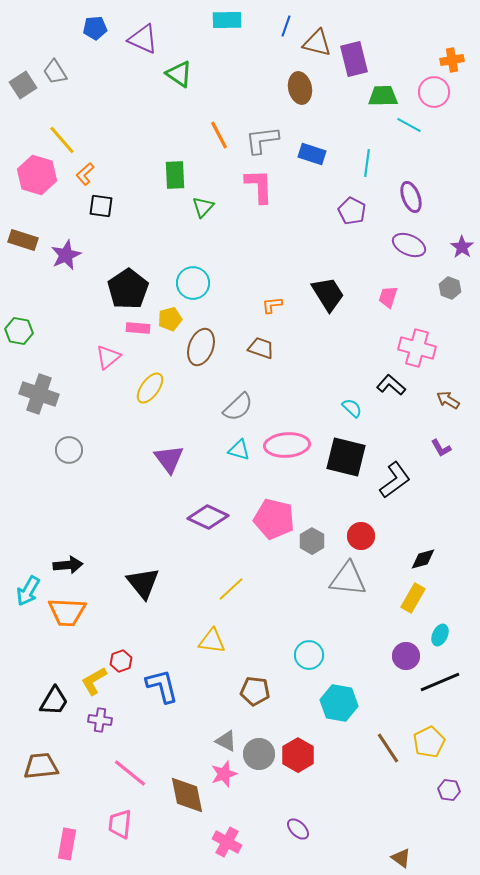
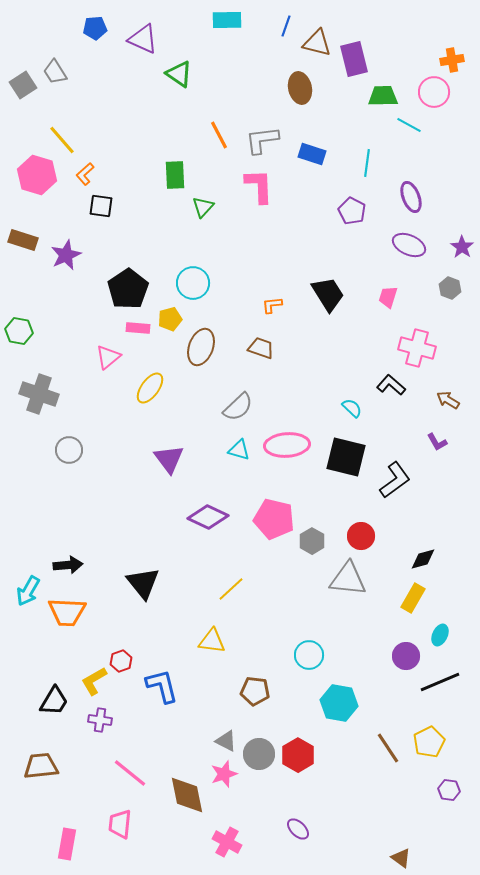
purple L-shape at (441, 448): moved 4 px left, 6 px up
